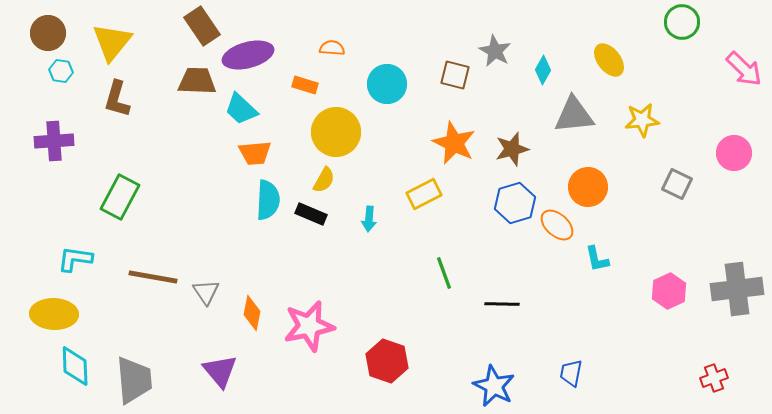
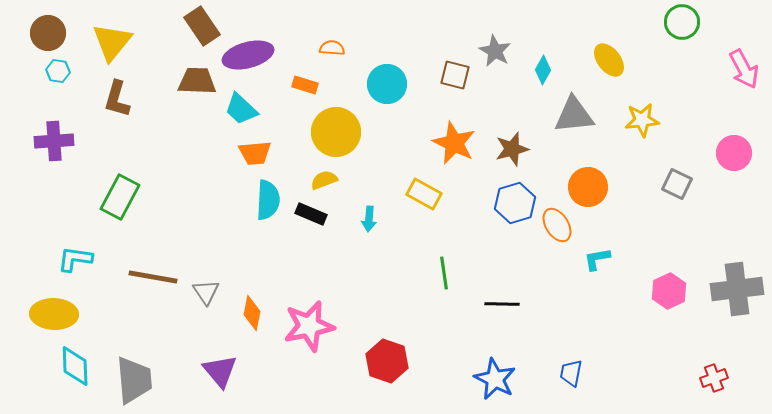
pink arrow at (744, 69): rotated 18 degrees clockwise
cyan hexagon at (61, 71): moved 3 px left
yellow semicircle at (324, 180): rotated 140 degrees counterclockwise
yellow rectangle at (424, 194): rotated 56 degrees clockwise
orange ellipse at (557, 225): rotated 16 degrees clockwise
cyan L-shape at (597, 259): rotated 92 degrees clockwise
green line at (444, 273): rotated 12 degrees clockwise
blue star at (494, 386): moved 1 px right, 7 px up
